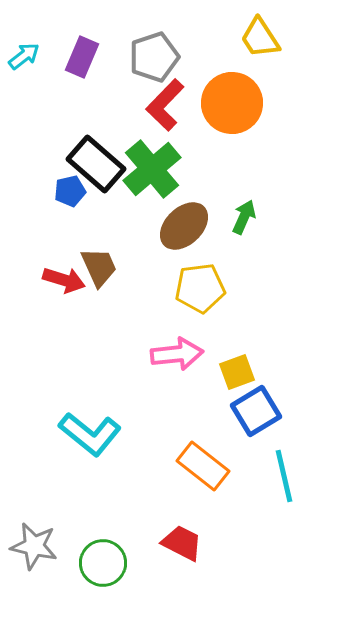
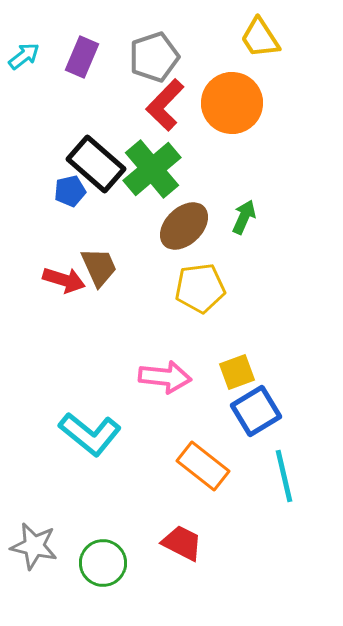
pink arrow: moved 12 px left, 23 px down; rotated 12 degrees clockwise
